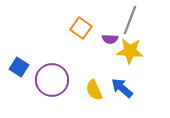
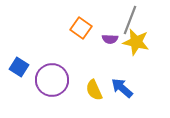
yellow star: moved 6 px right, 9 px up; rotated 8 degrees clockwise
